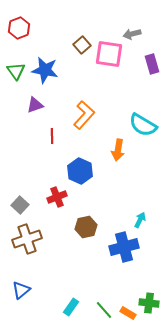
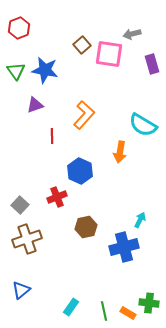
orange arrow: moved 2 px right, 2 px down
green line: moved 1 px down; rotated 30 degrees clockwise
